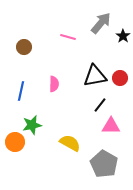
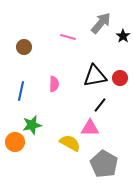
pink triangle: moved 21 px left, 2 px down
